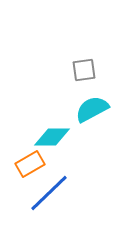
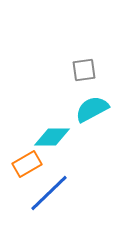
orange rectangle: moved 3 px left
